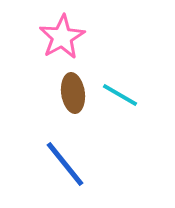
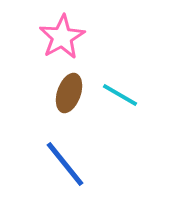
brown ellipse: moved 4 px left; rotated 27 degrees clockwise
